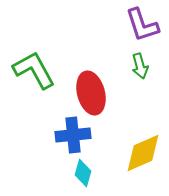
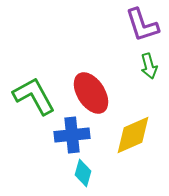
green arrow: moved 9 px right
green L-shape: moved 26 px down
red ellipse: rotated 18 degrees counterclockwise
blue cross: moved 1 px left
yellow diamond: moved 10 px left, 18 px up
